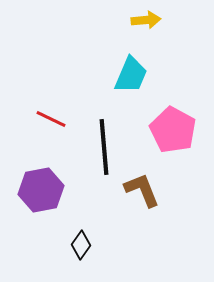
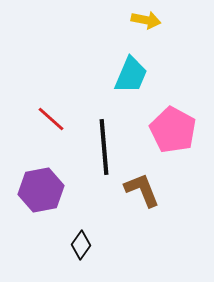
yellow arrow: rotated 16 degrees clockwise
red line: rotated 16 degrees clockwise
